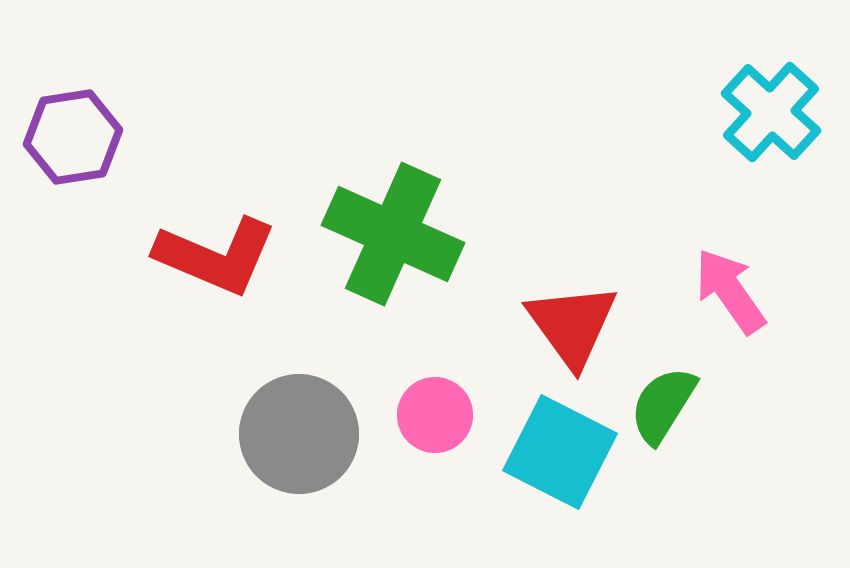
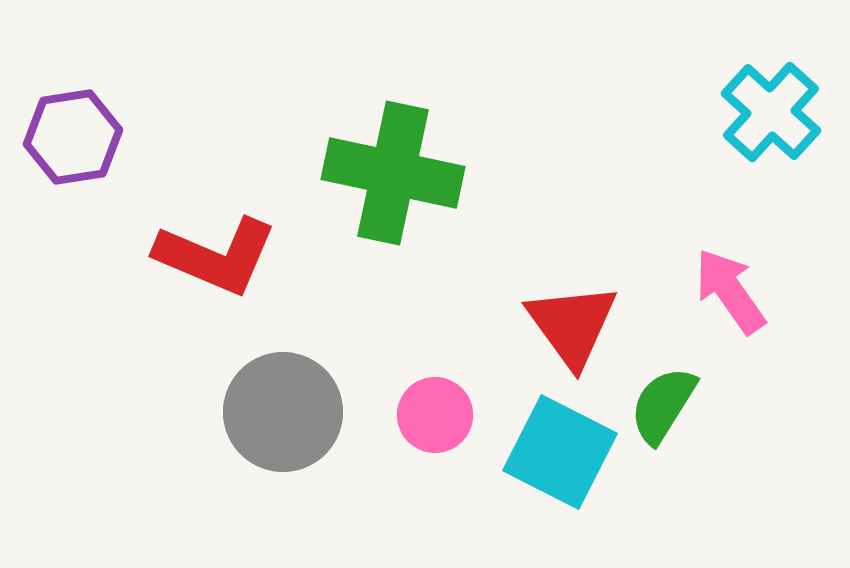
green cross: moved 61 px up; rotated 12 degrees counterclockwise
gray circle: moved 16 px left, 22 px up
